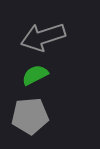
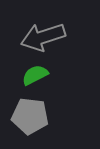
gray pentagon: rotated 12 degrees clockwise
